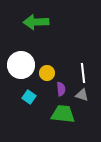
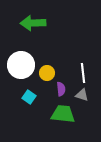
green arrow: moved 3 px left, 1 px down
